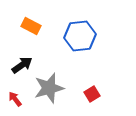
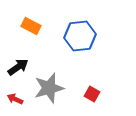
black arrow: moved 4 px left, 2 px down
red square: rotated 28 degrees counterclockwise
red arrow: rotated 28 degrees counterclockwise
